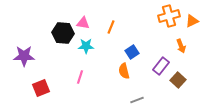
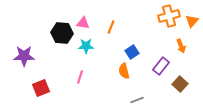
orange triangle: rotated 24 degrees counterclockwise
black hexagon: moved 1 px left
brown square: moved 2 px right, 4 px down
